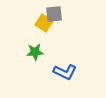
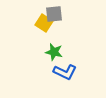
green star: moved 19 px right; rotated 18 degrees clockwise
